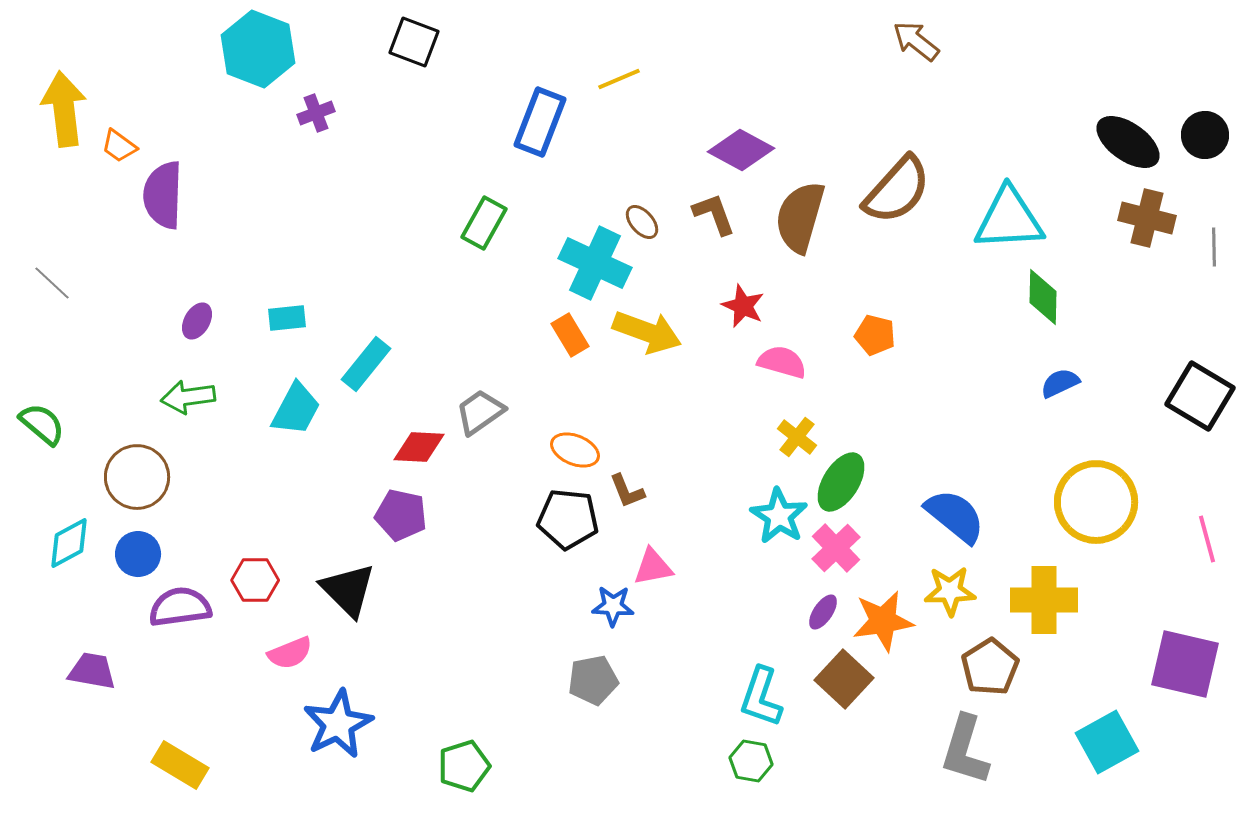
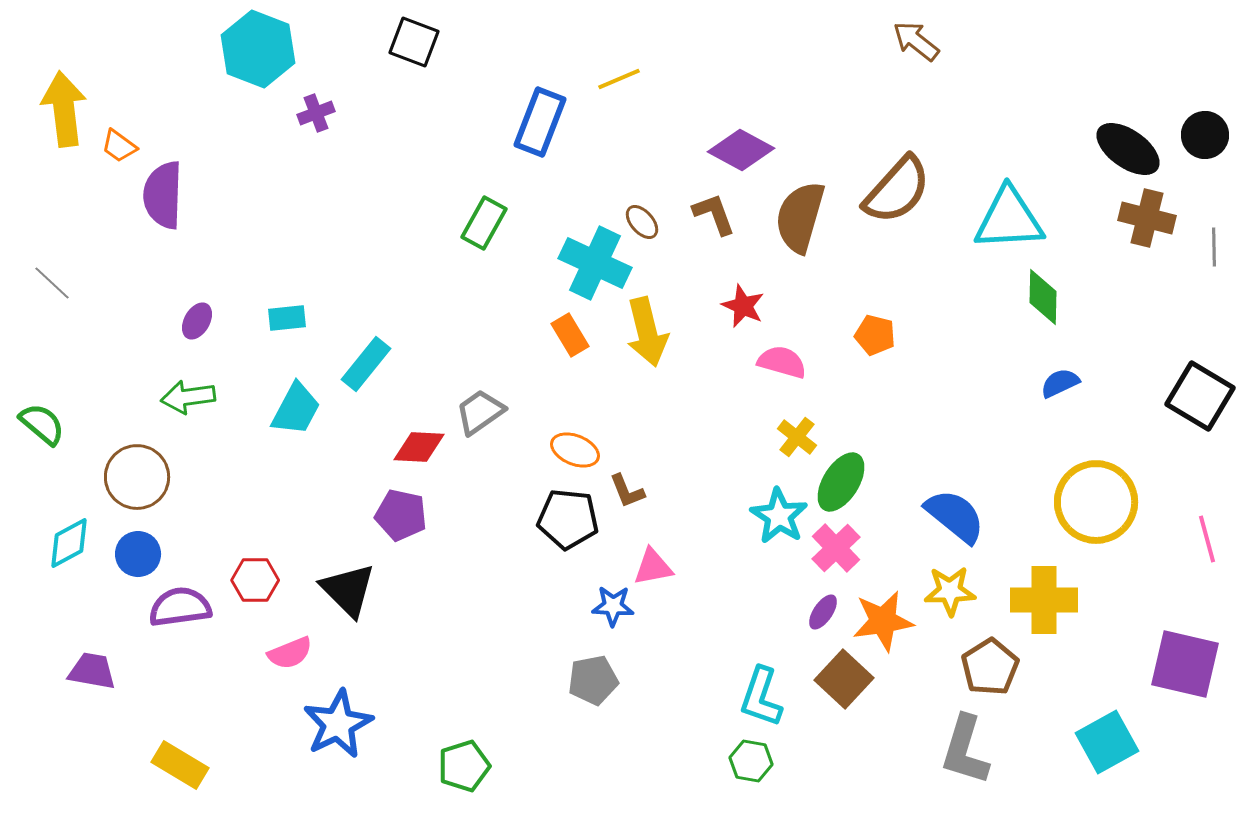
black ellipse at (1128, 142): moved 7 px down
yellow arrow at (647, 332): rotated 56 degrees clockwise
